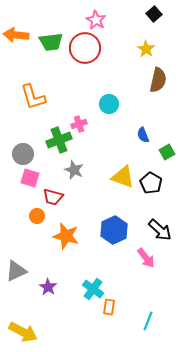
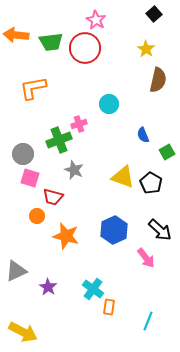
orange L-shape: moved 9 px up; rotated 96 degrees clockwise
